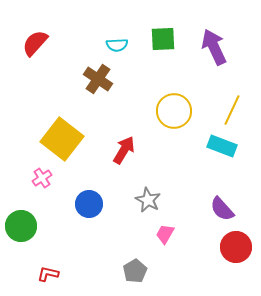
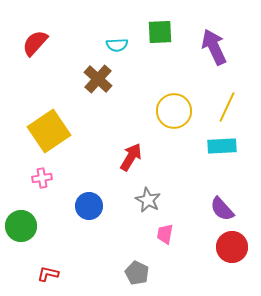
green square: moved 3 px left, 7 px up
brown cross: rotated 8 degrees clockwise
yellow line: moved 5 px left, 3 px up
yellow square: moved 13 px left, 8 px up; rotated 18 degrees clockwise
cyan rectangle: rotated 24 degrees counterclockwise
red arrow: moved 7 px right, 7 px down
pink cross: rotated 24 degrees clockwise
blue circle: moved 2 px down
pink trapezoid: rotated 20 degrees counterclockwise
red circle: moved 4 px left
gray pentagon: moved 2 px right, 2 px down; rotated 15 degrees counterclockwise
